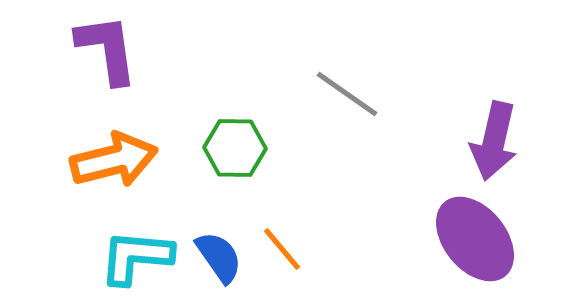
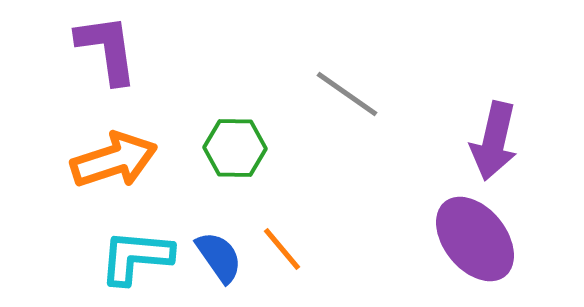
orange arrow: rotated 4 degrees counterclockwise
